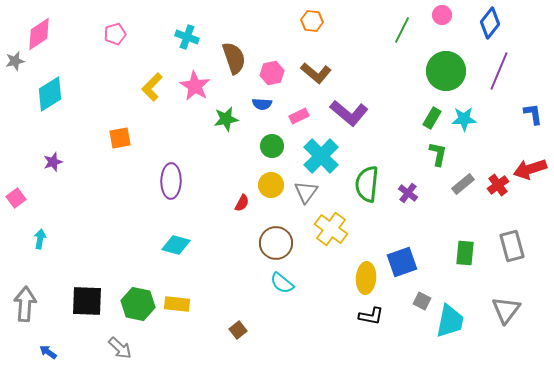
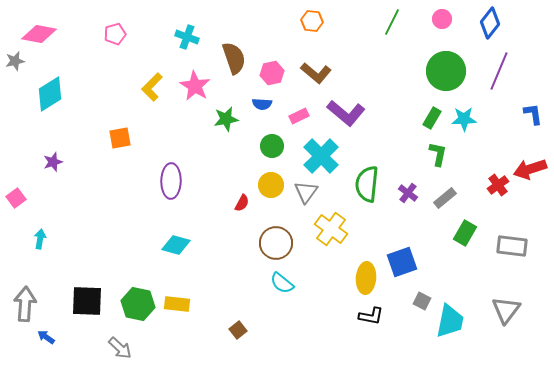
pink circle at (442, 15): moved 4 px down
green line at (402, 30): moved 10 px left, 8 px up
pink diamond at (39, 34): rotated 44 degrees clockwise
purple L-shape at (349, 113): moved 3 px left
gray rectangle at (463, 184): moved 18 px left, 14 px down
gray rectangle at (512, 246): rotated 68 degrees counterclockwise
green rectangle at (465, 253): moved 20 px up; rotated 25 degrees clockwise
blue arrow at (48, 352): moved 2 px left, 15 px up
